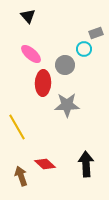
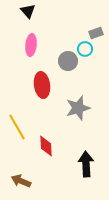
black triangle: moved 5 px up
cyan circle: moved 1 px right
pink ellipse: moved 9 px up; rotated 55 degrees clockwise
gray circle: moved 3 px right, 4 px up
red ellipse: moved 1 px left, 2 px down; rotated 10 degrees counterclockwise
gray star: moved 11 px right, 3 px down; rotated 15 degrees counterclockwise
red diamond: moved 1 px right, 18 px up; rotated 45 degrees clockwise
brown arrow: moved 5 px down; rotated 48 degrees counterclockwise
